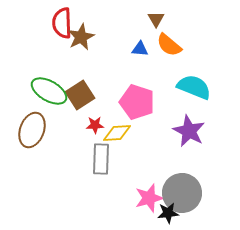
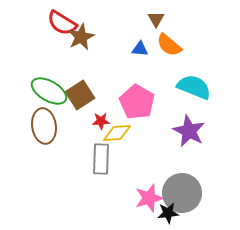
red semicircle: rotated 56 degrees counterclockwise
pink pentagon: rotated 12 degrees clockwise
red star: moved 6 px right, 4 px up
brown ellipse: moved 12 px right, 4 px up; rotated 28 degrees counterclockwise
